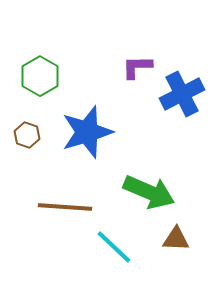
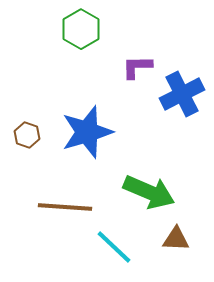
green hexagon: moved 41 px right, 47 px up
